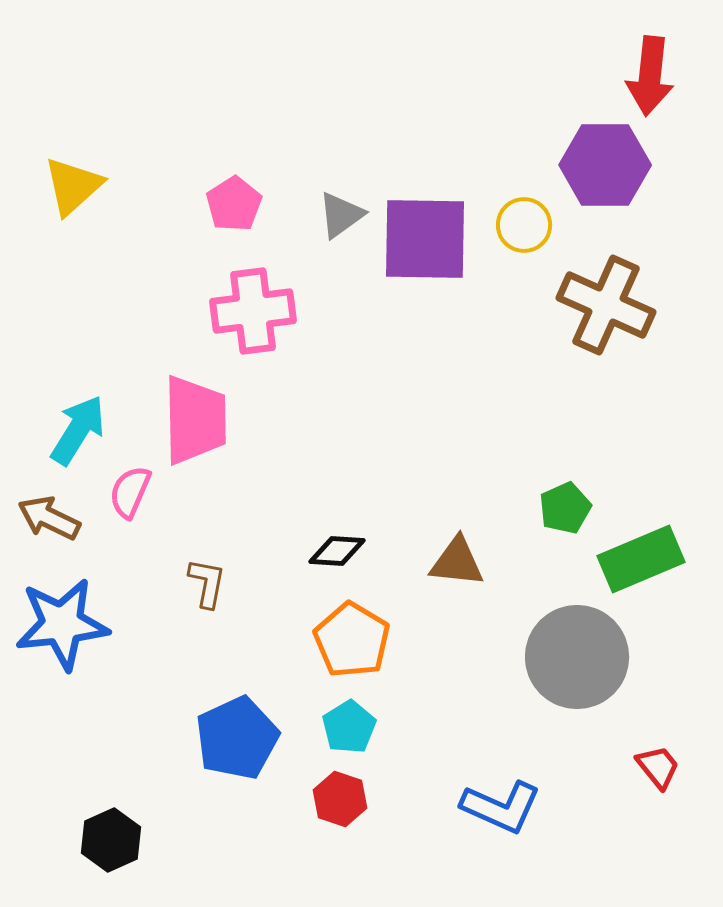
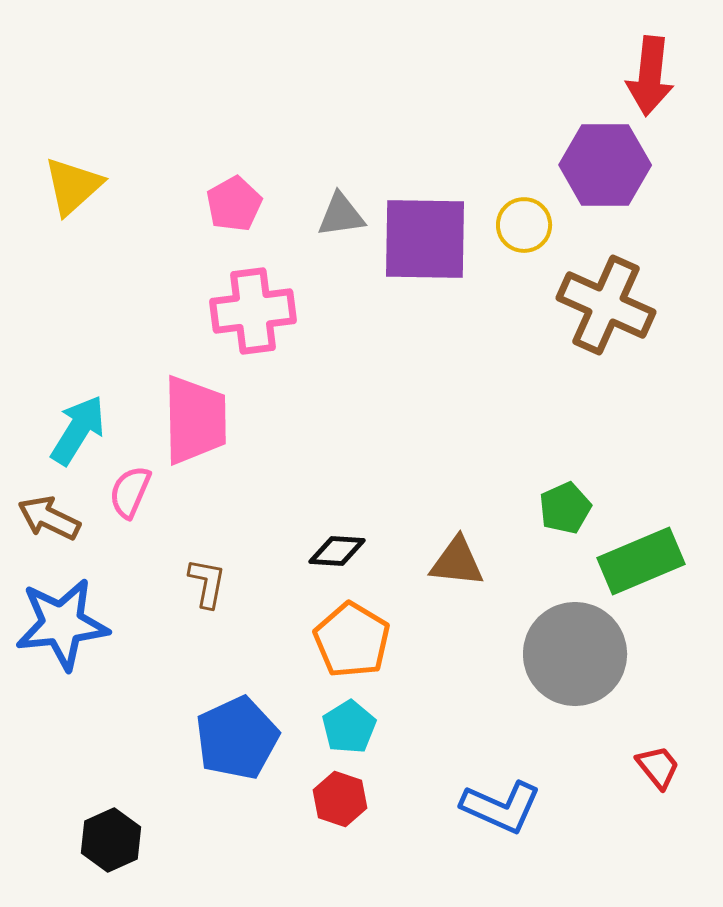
pink pentagon: rotated 4 degrees clockwise
gray triangle: rotated 28 degrees clockwise
green rectangle: moved 2 px down
gray circle: moved 2 px left, 3 px up
